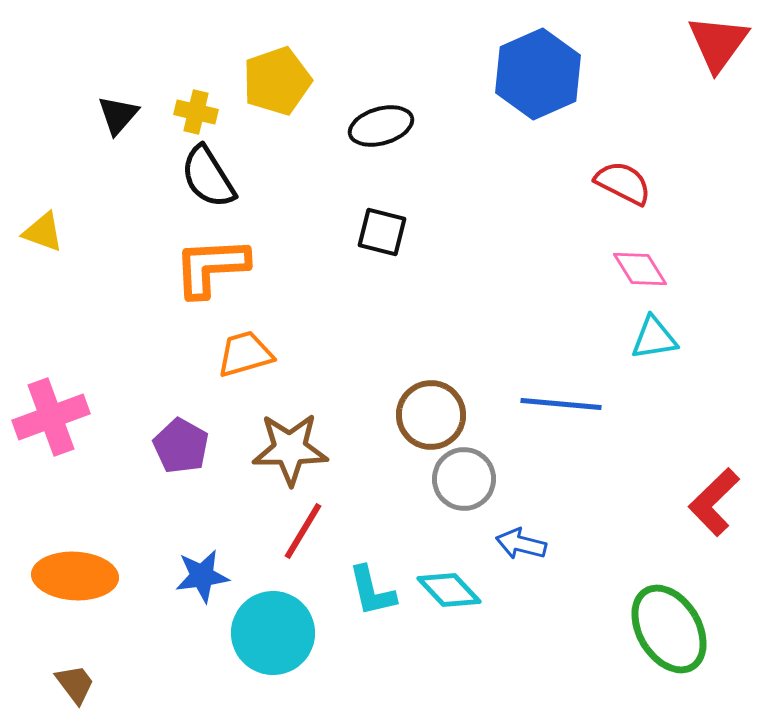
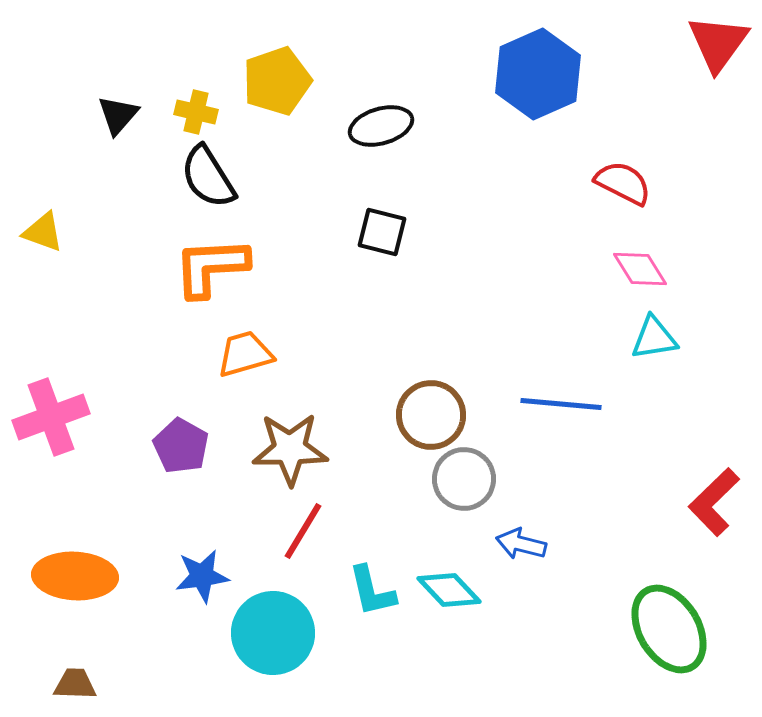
brown trapezoid: rotated 51 degrees counterclockwise
